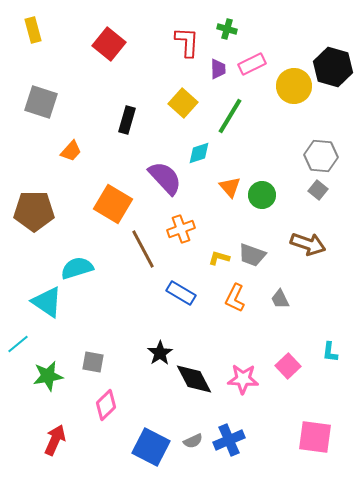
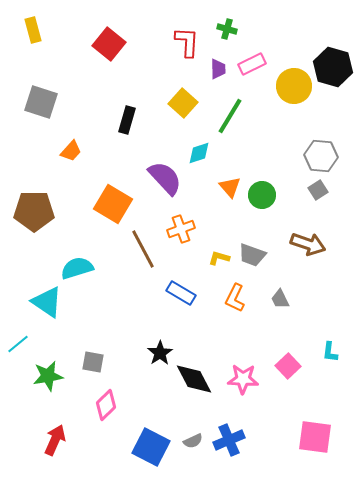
gray square at (318, 190): rotated 18 degrees clockwise
